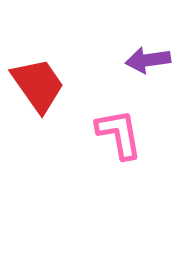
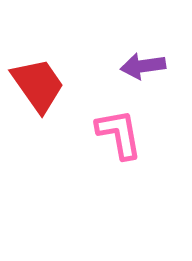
purple arrow: moved 5 px left, 6 px down
